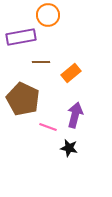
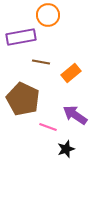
brown line: rotated 12 degrees clockwise
purple arrow: rotated 70 degrees counterclockwise
black star: moved 3 px left, 1 px down; rotated 30 degrees counterclockwise
